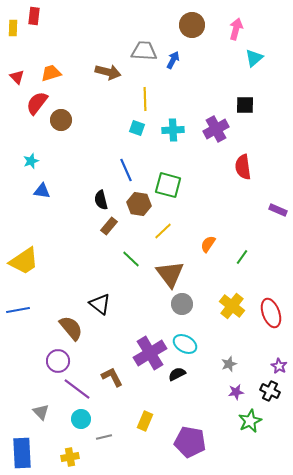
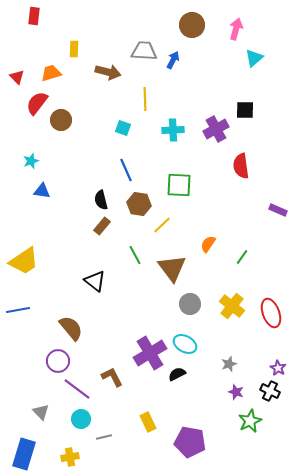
yellow rectangle at (13, 28): moved 61 px right, 21 px down
black square at (245, 105): moved 5 px down
cyan square at (137, 128): moved 14 px left
red semicircle at (243, 167): moved 2 px left, 1 px up
green square at (168, 185): moved 11 px right; rotated 12 degrees counterclockwise
brown rectangle at (109, 226): moved 7 px left
yellow line at (163, 231): moved 1 px left, 6 px up
green line at (131, 259): moved 4 px right, 4 px up; rotated 18 degrees clockwise
brown triangle at (170, 274): moved 2 px right, 6 px up
black triangle at (100, 304): moved 5 px left, 23 px up
gray circle at (182, 304): moved 8 px right
purple star at (279, 366): moved 1 px left, 2 px down
purple star at (236, 392): rotated 28 degrees clockwise
yellow rectangle at (145, 421): moved 3 px right, 1 px down; rotated 48 degrees counterclockwise
blue rectangle at (22, 453): moved 2 px right, 1 px down; rotated 20 degrees clockwise
